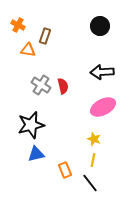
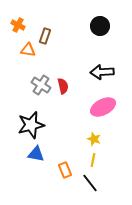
blue triangle: rotated 24 degrees clockwise
